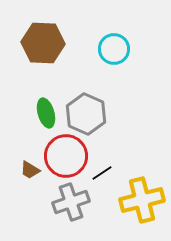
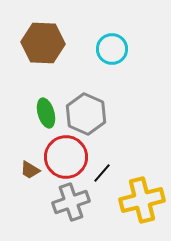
cyan circle: moved 2 px left
red circle: moved 1 px down
black line: rotated 15 degrees counterclockwise
